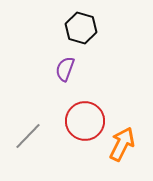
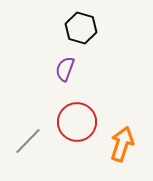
red circle: moved 8 px left, 1 px down
gray line: moved 5 px down
orange arrow: rotated 8 degrees counterclockwise
